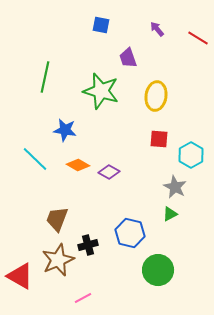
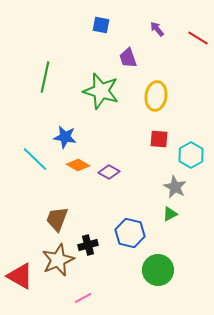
blue star: moved 7 px down
